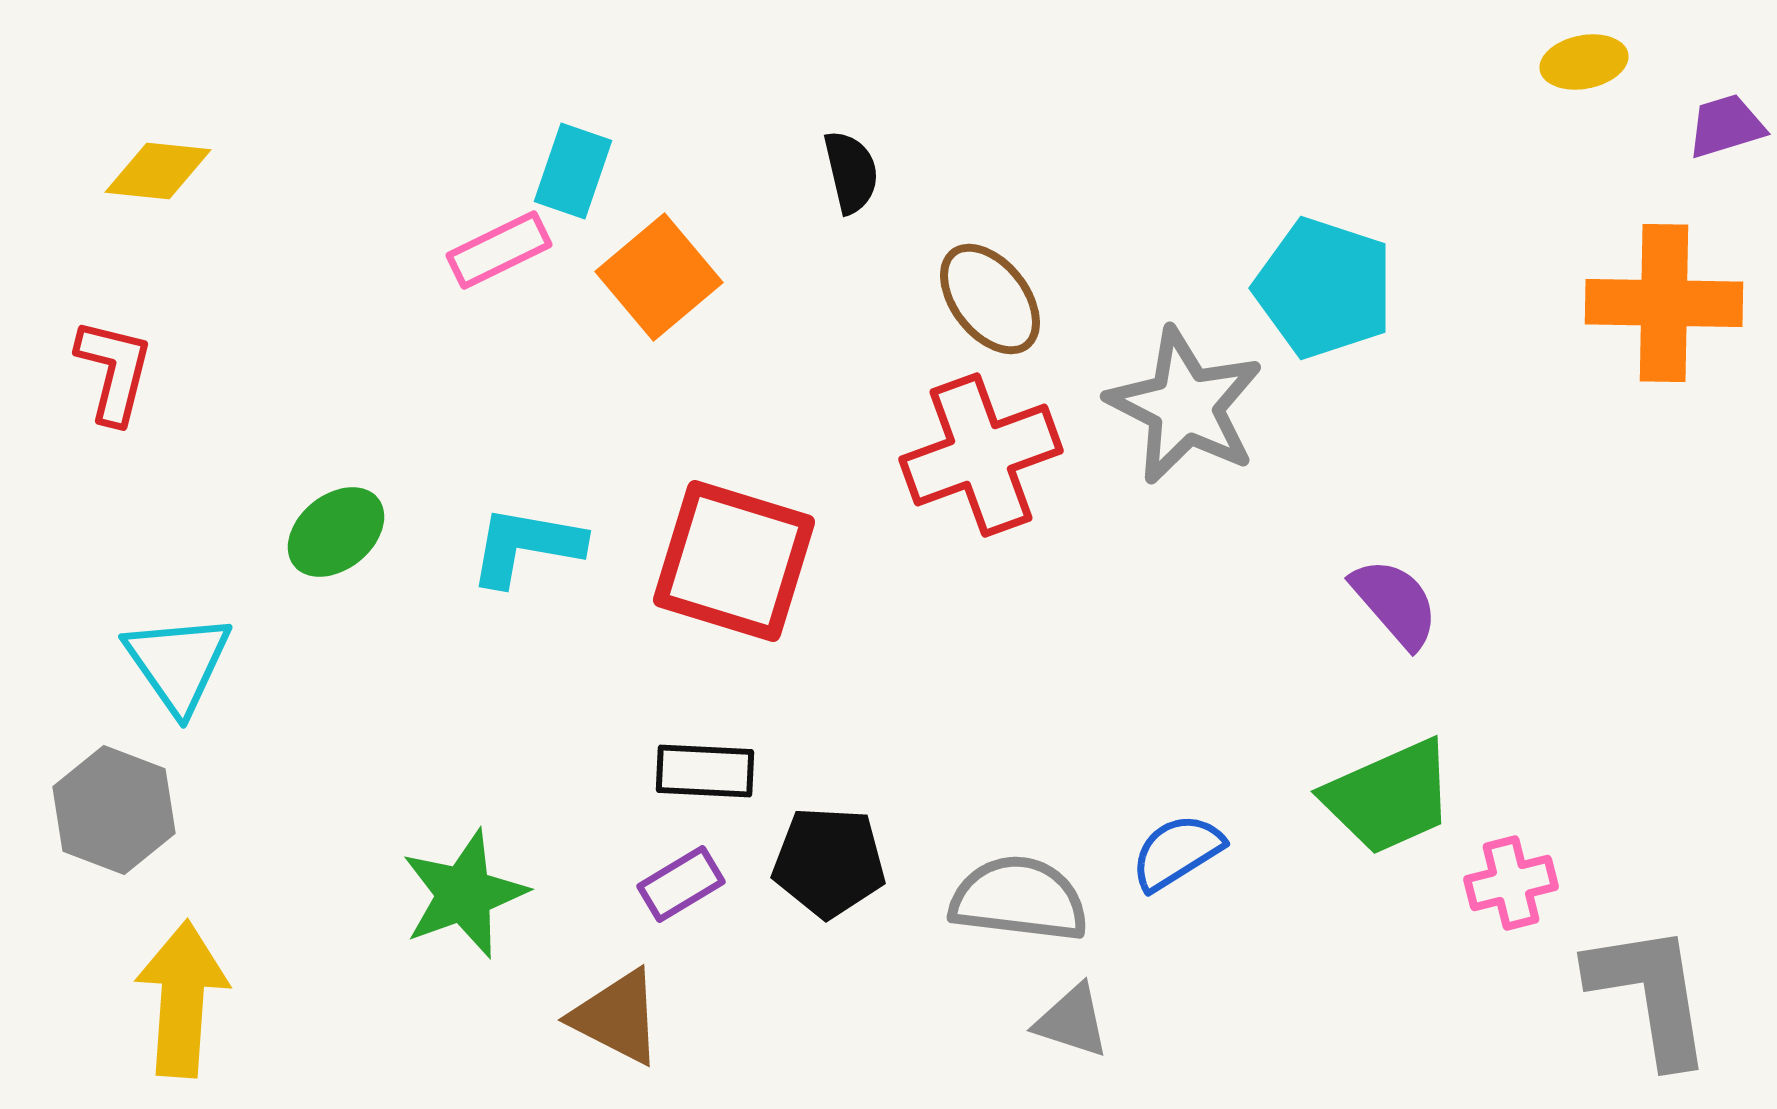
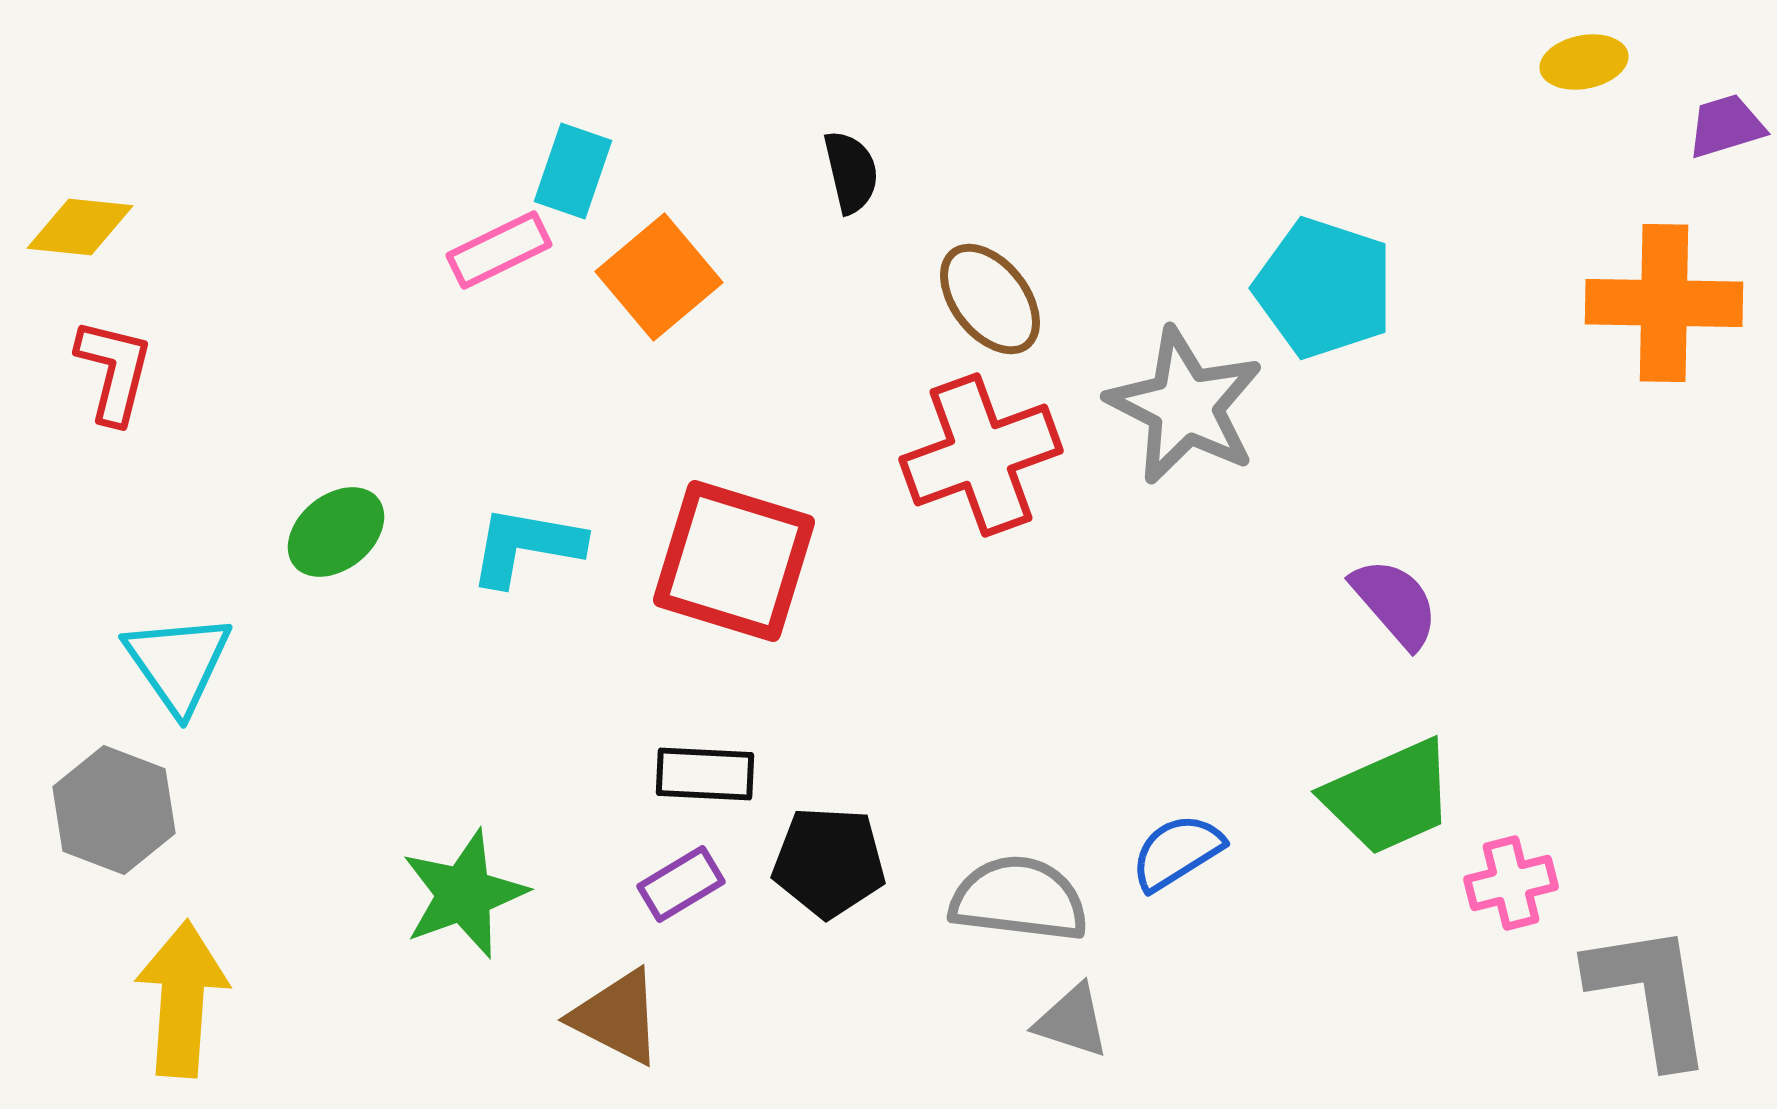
yellow diamond: moved 78 px left, 56 px down
black rectangle: moved 3 px down
